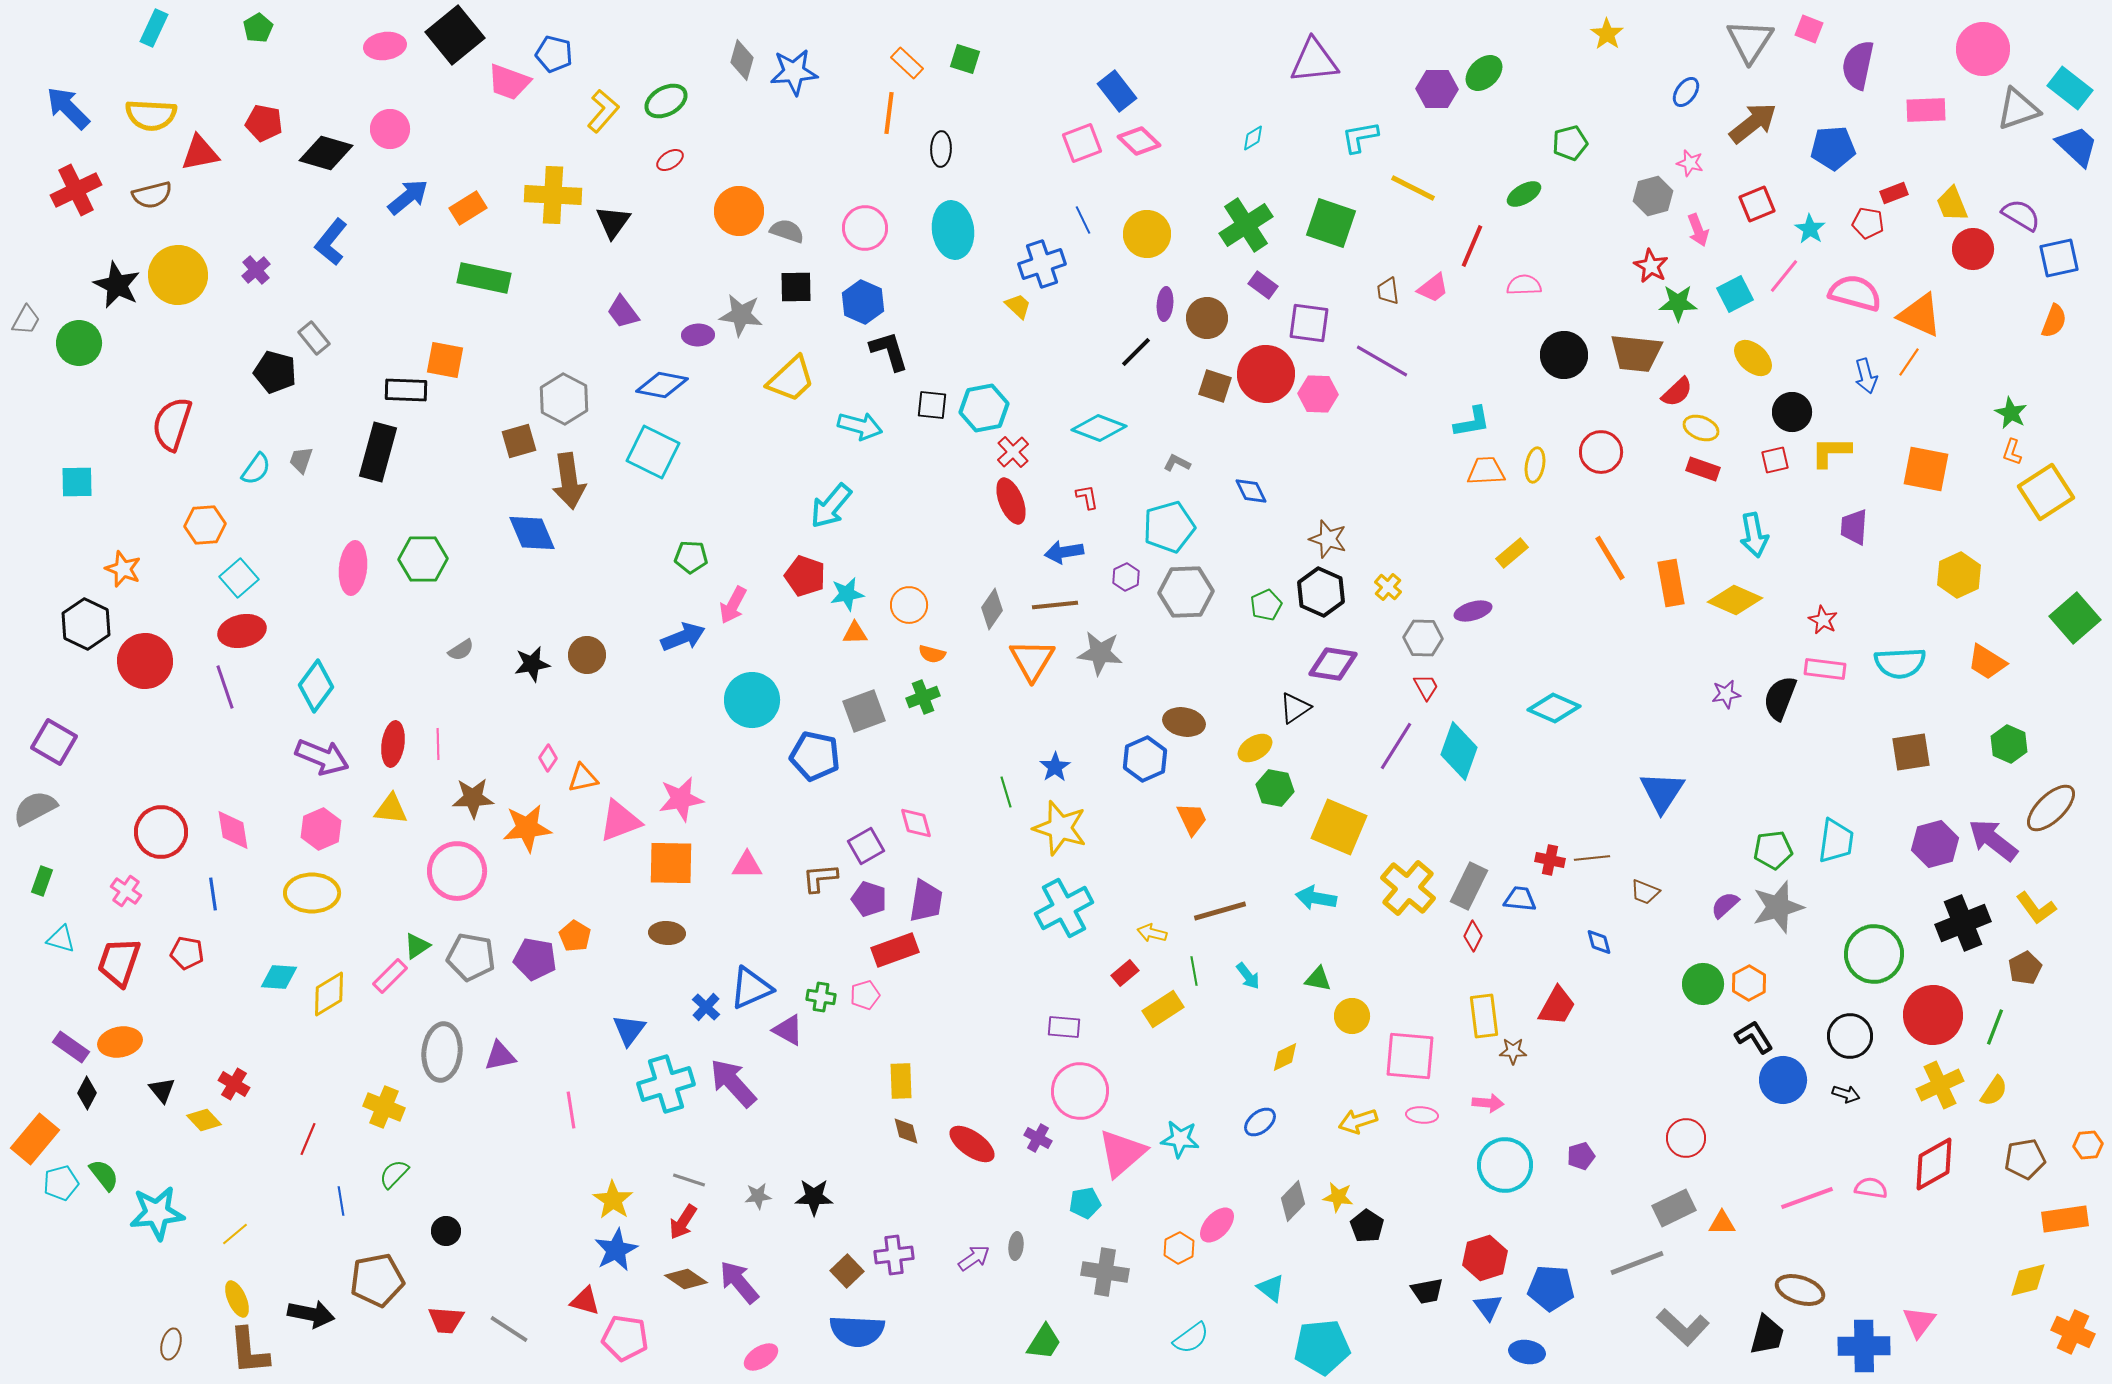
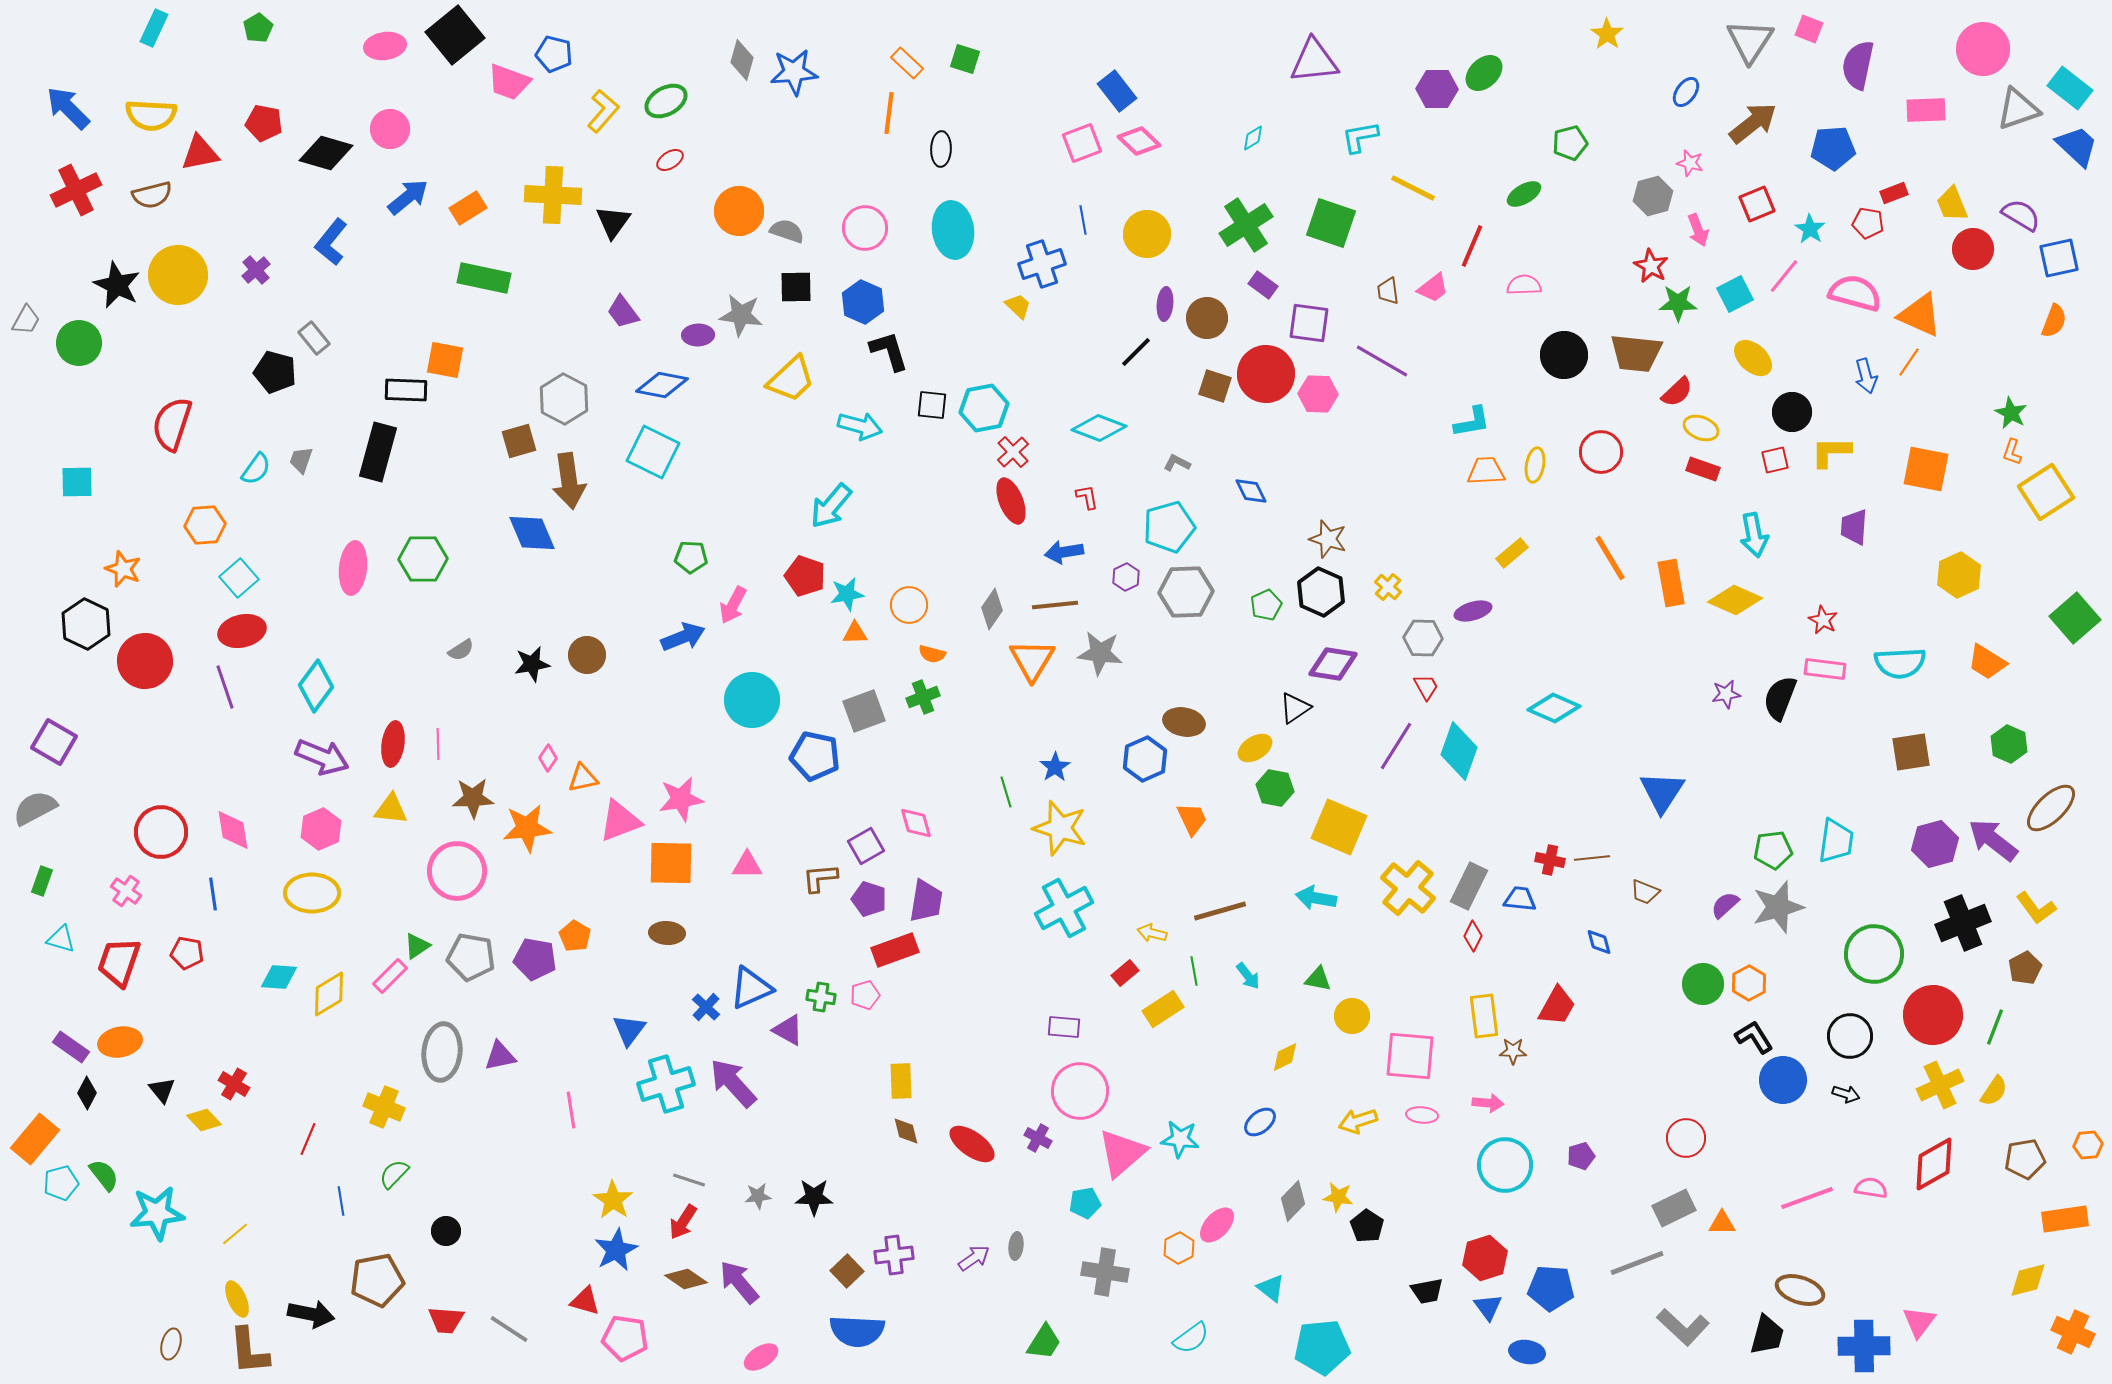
blue line at (1083, 220): rotated 16 degrees clockwise
